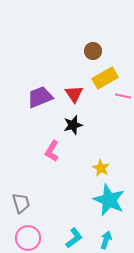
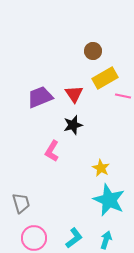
pink circle: moved 6 px right
